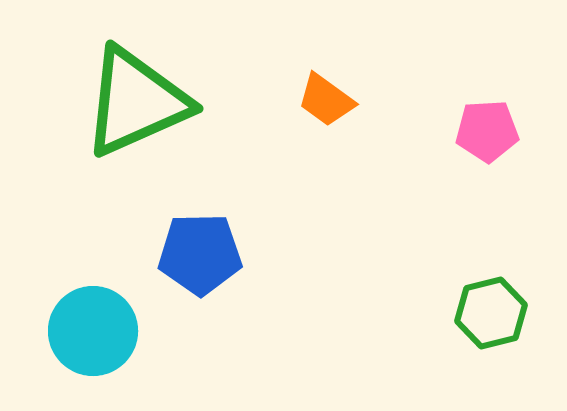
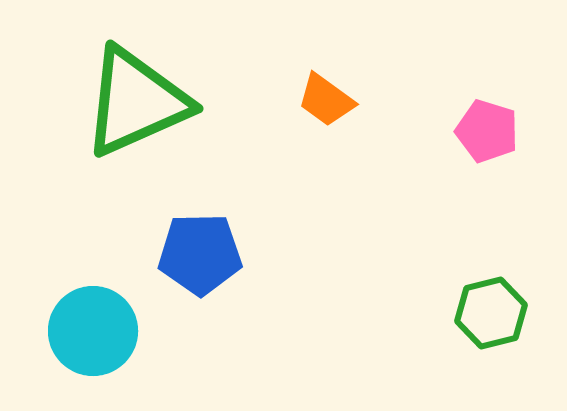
pink pentagon: rotated 20 degrees clockwise
